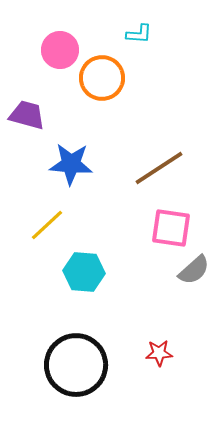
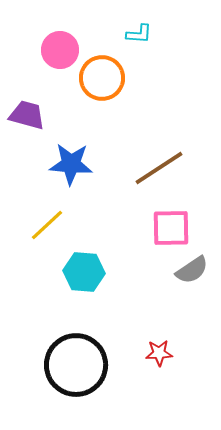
pink square: rotated 9 degrees counterclockwise
gray semicircle: moved 2 px left; rotated 8 degrees clockwise
